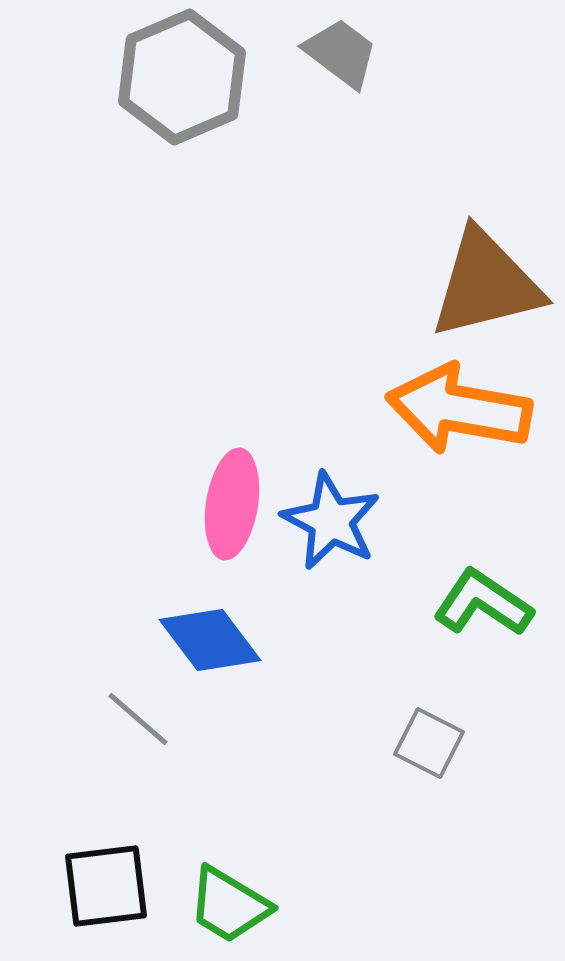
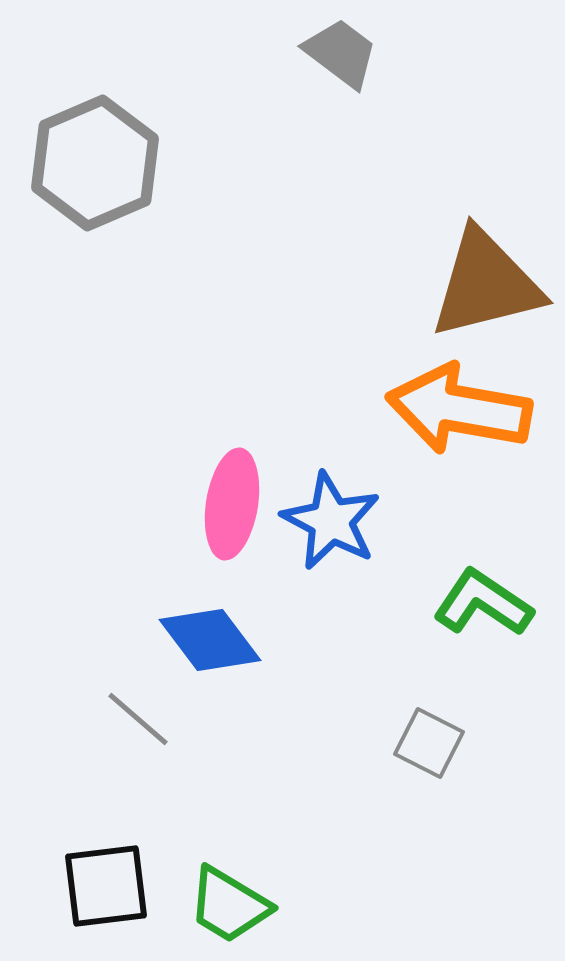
gray hexagon: moved 87 px left, 86 px down
